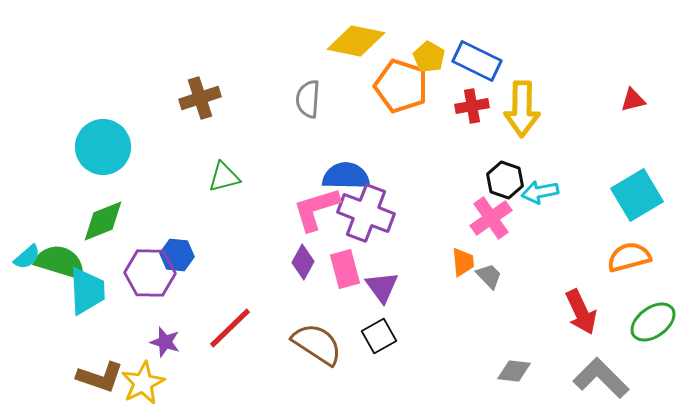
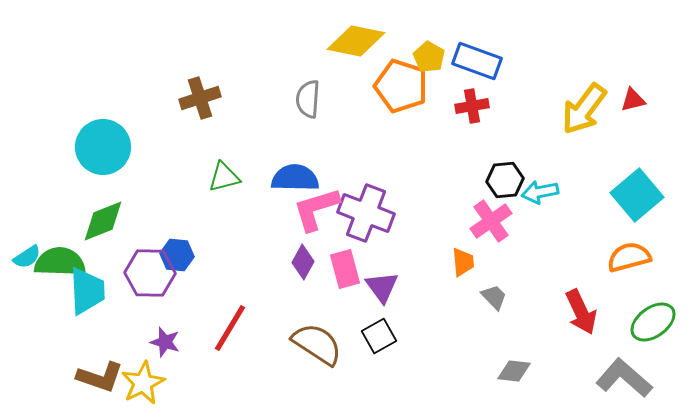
blue rectangle: rotated 6 degrees counterclockwise
yellow arrow: moved 62 px right; rotated 36 degrees clockwise
blue semicircle: moved 51 px left, 2 px down
black hexagon: rotated 24 degrees counterclockwise
cyan square: rotated 9 degrees counterclockwise
pink cross: moved 3 px down
cyan semicircle: rotated 8 degrees clockwise
green semicircle: rotated 15 degrees counterclockwise
gray trapezoid: moved 5 px right, 21 px down
red line: rotated 15 degrees counterclockwise
gray L-shape: moved 23 px right; rotated 4 degrees counterclockwise
